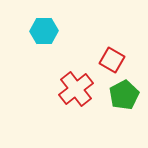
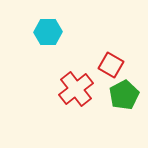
cyan hexagon: moved 4 px right, 1 px down
red square: moved 1 px left, 5 px down
